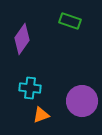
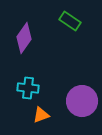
green rectangle: rotated 15 degrees clockwise
purple diamond: moved 2 px right, 1 px up
cyan cross: moved 2 px left
